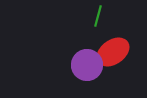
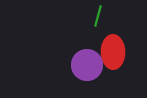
red ellipse: rotated 56 degrees counterclockwise
